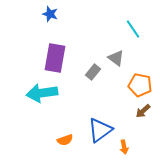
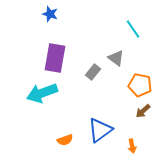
cyan arrow: rotated 12 degrees counterclockwise
orange arrow: moved 8 px right, 1 px up
